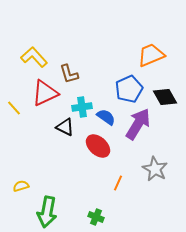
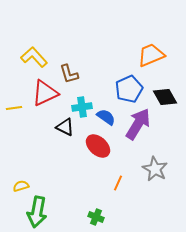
yellow line: rotated 56 degrees counterclockwise
green arrow: moved 10 px left
